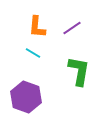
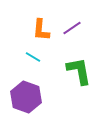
orange L-shape: moved 4 px right, 3 px down
cyan line: moved 4 px down
green L-shape: rotated 20 degrees counterclockwise
